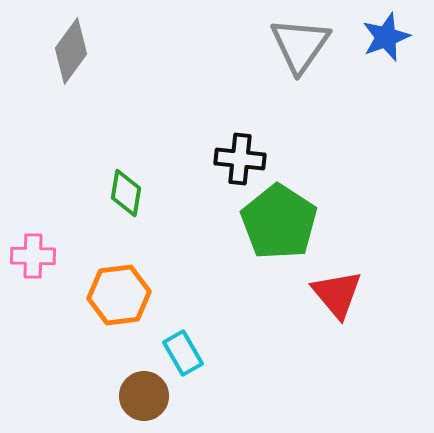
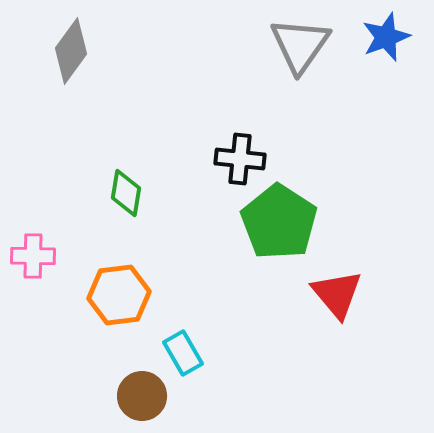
brown circle: moved 2 px left
